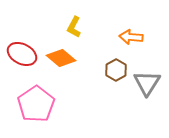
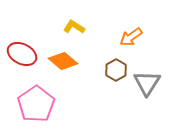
yellow L-shape: rotated 95 degrees clockwise
orange arrow: rotated 40 degrees counterclockwise
orange diamond: moved 2 px right, 3 px down
